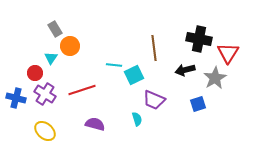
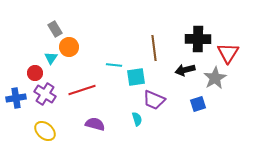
black cross: moved 1 px left; rotated 10 degrees counterclockwise
orange circle: moved 1 px left, 1 px down
cyan square: moved 2 px right, 2 px down; rotated 18 degrees clockwise
blue cross: rotated 24 degrees counterclockwise
